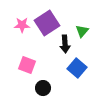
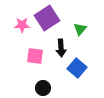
purple square: moved 5 px up
green triangle: moved 2 px left, 2 px up
black arrow: moved 4 px left, 4 px down
pink square: moved 8 px right, 9 px up; rotated 12 degrees counterclockwise
